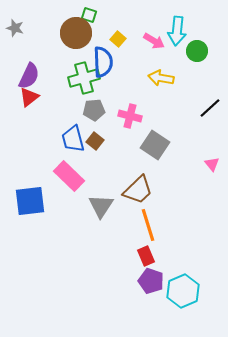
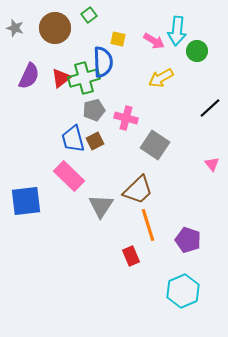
green square: rotated 35 degrees clockwise
brown circle: moved 21 px left, 5 px up
yellow square: rotated 28 degrees counterclockwise
yellow arrow: rotated 40 degrees counterclockwise
red triangle: moved 32 px right, 19 px up
gray pentagon: rotated 10 degrees counterclockwise
pink cross: moved 4 px left, 2 px down
brown square: rotated 24 degrees clockwise
blue square: moved 4 px left
red rectangle: moved 15 px left
purple pentagon: moved 37 px right, 41 px up
